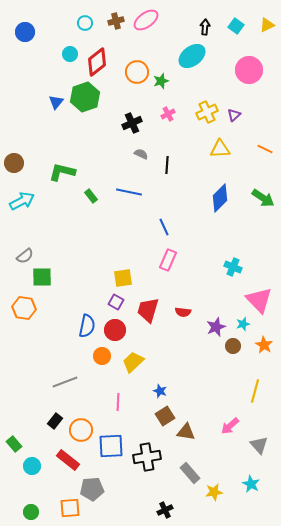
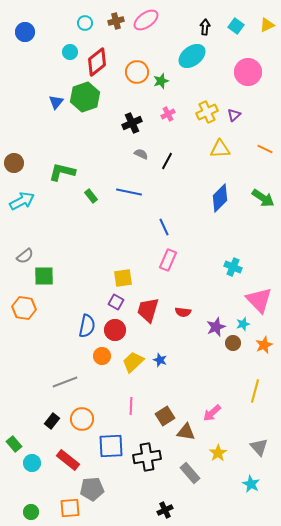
cyan circle at (70, 54): moved 2 px up
pink circle at (249, 70): moved 1 px left, 2 px down
black line at (167, 165): moved 4 px up; rotated 24 degrees clockwise
green square at (42, 277): moved 2 px right, 1 px up
orange star at (264, 345): rotated 18 degrees clockwise
brown circle at (233, 346): moved 3 px up
blue star at (160, 391): moved 31 px up
pink line at (118, 402): moved 13 px right, 4 px down
black rectangle at (55, 421): moved 3 px left
pink arrow at (230, 426): moved 18 px left, 13 px up
orange circle at (81, 430): moved 1 px right, 11 px up
gray triangle at (259, 445): moved 2 px down
cyan circle at (32, 466): moved 3 px up
yellow star at (214, 492): moved 4 px right, 39 px up; rotated 24 degrees counterclockwise
